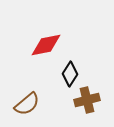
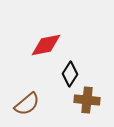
brown cross: rotated 20 degrees clockwise
